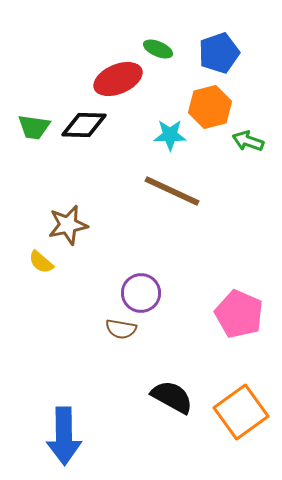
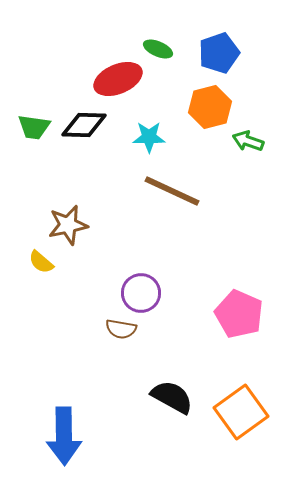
cyan star: moved 21 px left, 2 px down
